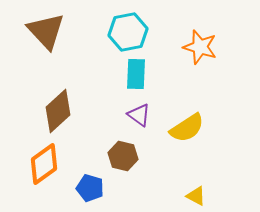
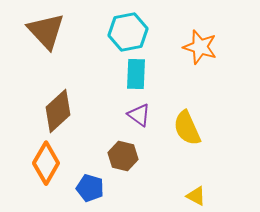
yellow semicircle: rotated 99 degrees clockwise
orange diamond: moved 2 px right, 1 px up; rotated 24 degrees counterclockwise
